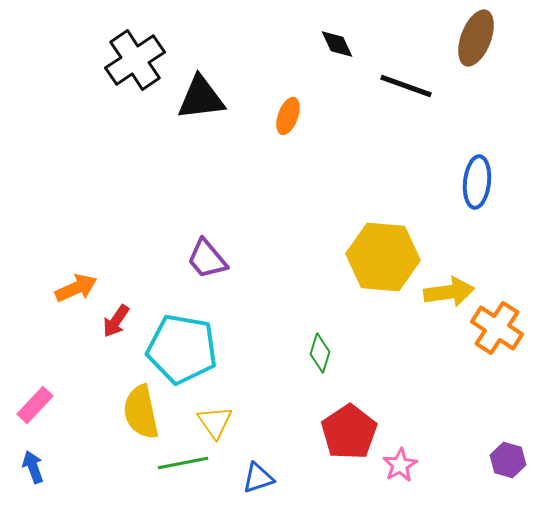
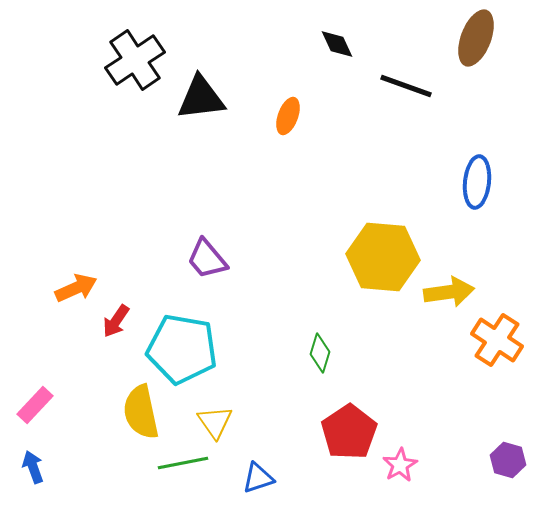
orange cross: moved 12 px down
